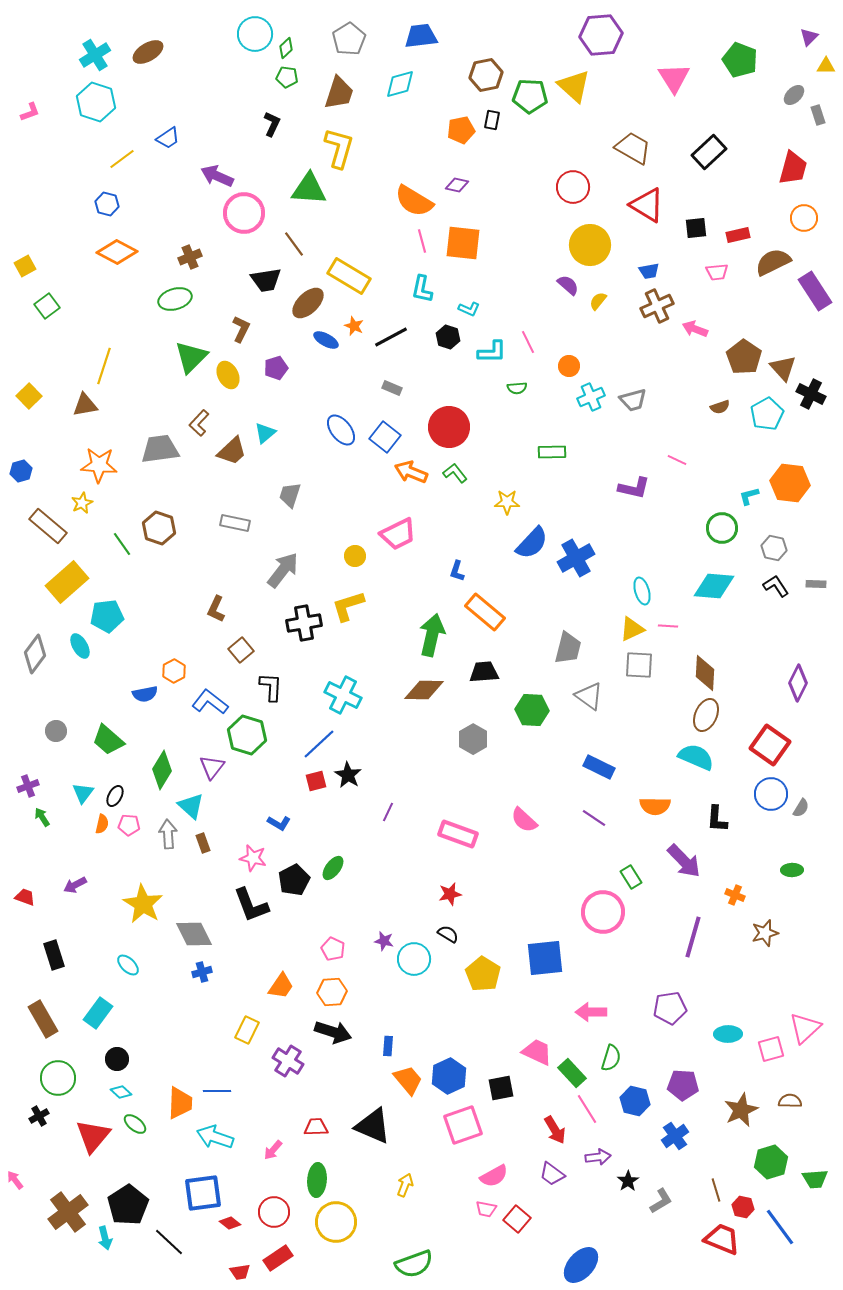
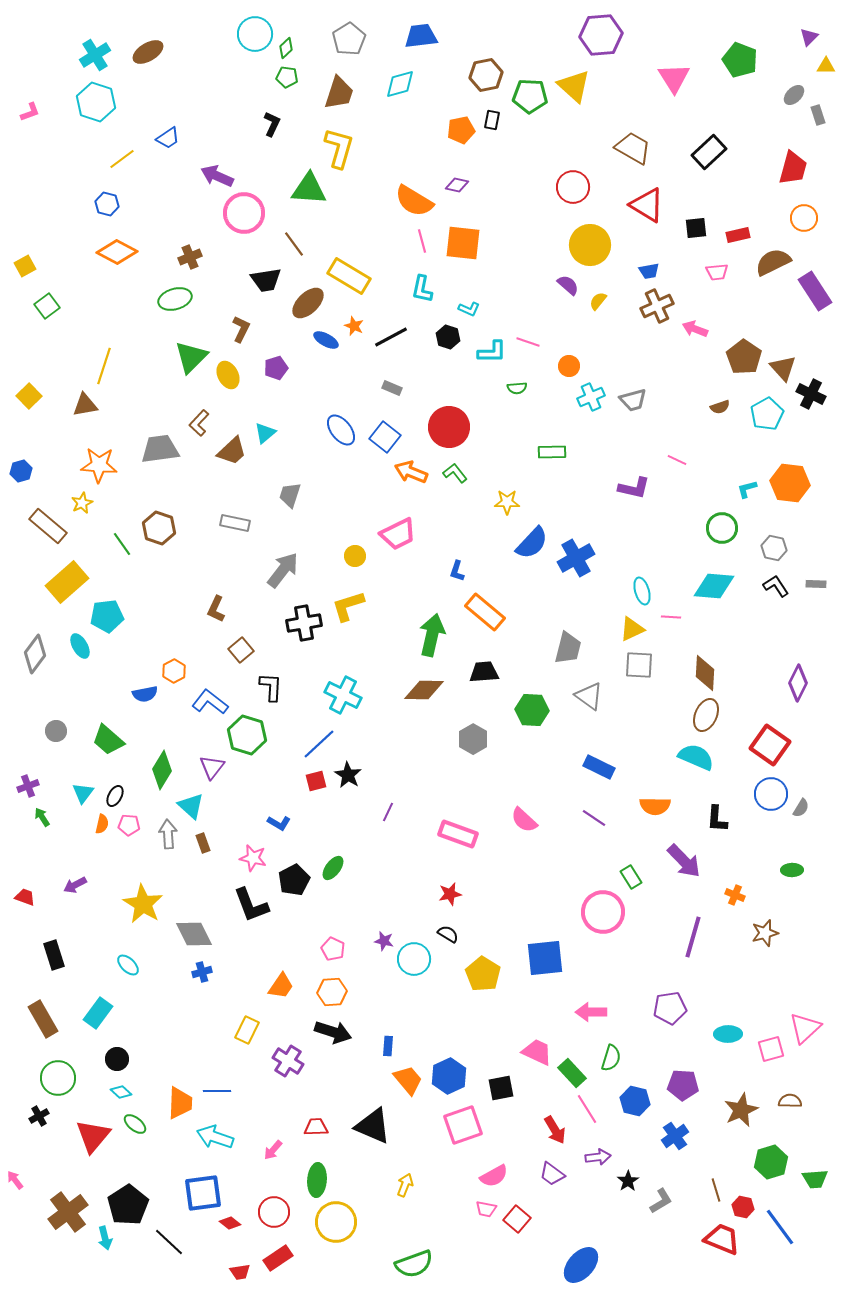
pink line at (528, 342): rotated 45 degrees counterclockwise
cyan L-shape at (749, 496): moved 2 px left, 7 px up
pink line at (668, 626): moved 3 px right, 9 px up
